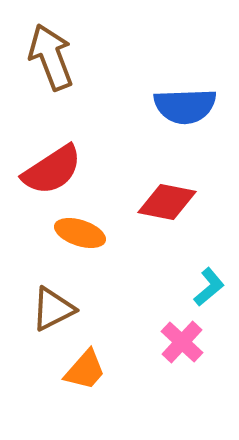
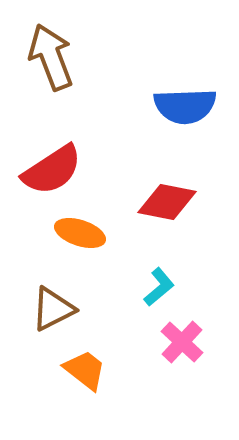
cyan L-shape: moved 50 px left
orange trapezoid: rotated 93 degrees counterclockwise
